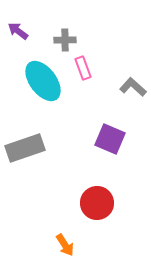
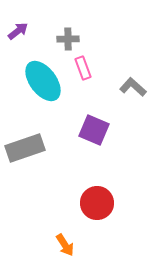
purple arrow: rotated 105 degrees clockwise
gray cross: moved 3 px right, 1 px up
purple square: moved 16 px left, 9 px up
